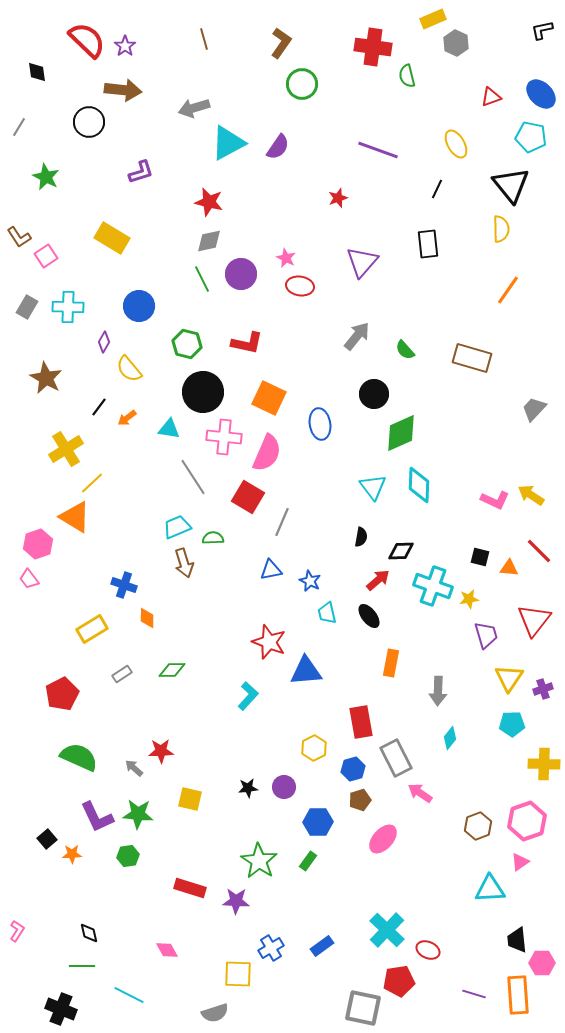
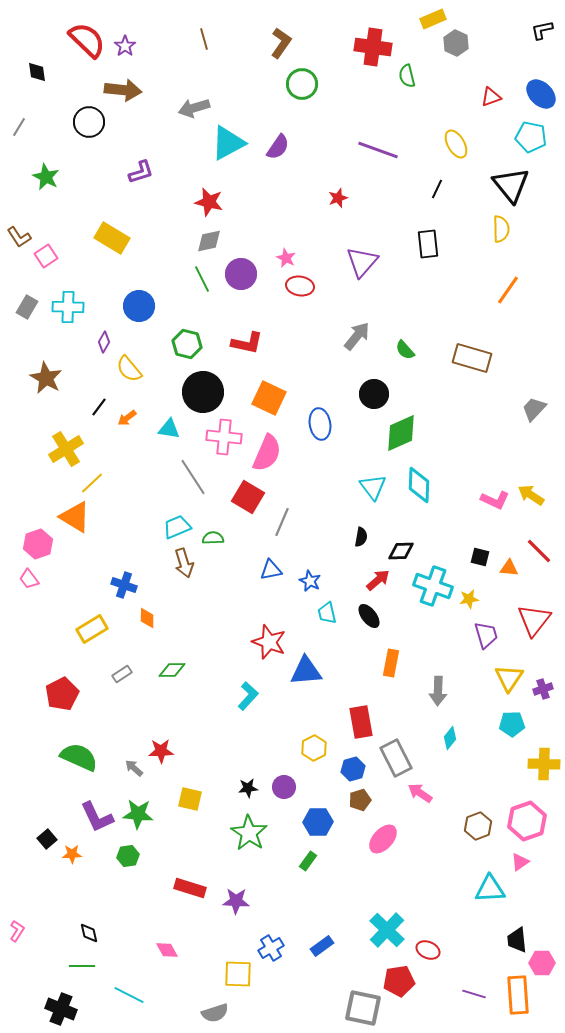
green star at (259, 861): moved 10 px left, 28 px up
